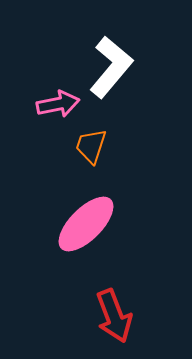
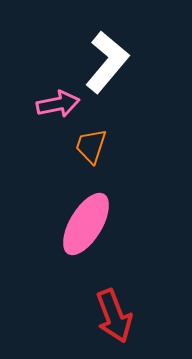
white L-shape: moved 4 px left, 5 px up
pink ellipse: rotated 14 degrees counterclockwise
